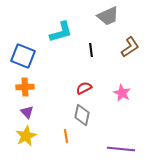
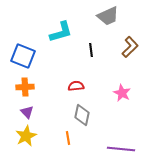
brown L-shape: rotated 10 degrees counterclockwise
red semicircle: moved 8 px left, 2 px up; rotated 21 degrees clockwise
orange line: moved 2 px right, 2 px down
